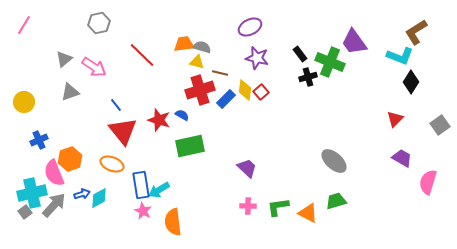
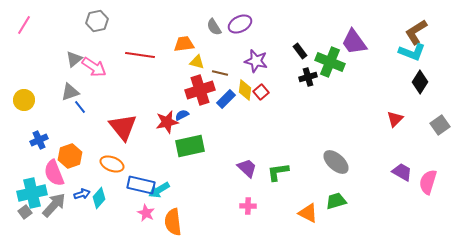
gray hexagon at (99, 23): moved 2 px left, 2 px up
purple ellipse at (250, 27): moved 10 px left, 3 px up
gray semicircle at (202, 47): moved 12 px right, 20 px up; rotated 138 degrees counterclockwise
black rectangle at (300, 54): moved 3 px up
red line at (142, 55): moved 2 px left; rotated 36 degrees counterclockwise
cyan L-shape at (400, 56): moved 12 px right, 4 px up
purple star at (257, 58): moved 1 px left, 3 px down
gray triangle at (64, 59): moved 10 px right
black diamond at (411, 82): moved 9 px right
yellow circle at (24, 102): moved 2 px up
blue line at (116, 105): moved 36 px left, 2 px down
blue semicircle at (182, 115): rotated 56 degrees counterclockwise
red star at (159, 120): moved 8 px right, 2 px down; rotated 30 degrees counterclockwise
red triangle at (123, 131): moved 4 px up
purple trapezoid at (402, 158): moved 14 px down
orange hexagon at (70, 159): moved 3 px up
gray ellipse at (334, 161): moved 2 px right, 1 px down
blue rectangle at (141, 185): rotated 68 degrees counterclockwise
cyan diamond at (99, 198): rotated 20 degrees counterclockwise
green L-shape at (278, 207): moved 35 px up
pink star at (143, 211): moved 3 px right, 2 px down
